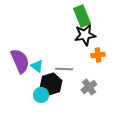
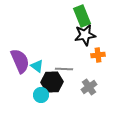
black hexagon: moved 1 px right, 2 px up; rotated 15 degrees clockwise
